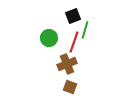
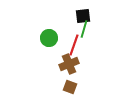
black square: moved 10 px right; rotated 14 degrees clockwise
green line: moved 1 px left, 1 px up
red line: moved 3 px down
brown cross: moved 2 px right
